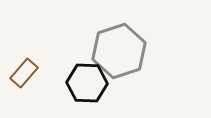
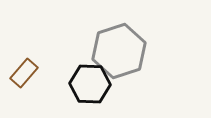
black hexagon: moved 3 px right, 1 px down
